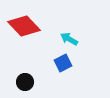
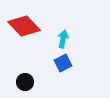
cyan arrow: moved 6 px left; rotated 72 degrees clockwise
